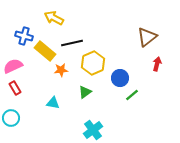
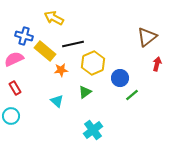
black line: moved 1 px right, 1 px down
pink semicircle: moved 1 px right, 7 px up
cyan triangle: moved 4 px right, 2 px up; rotated 32 degrees clockwise
cyan circle: moved 2 px up
